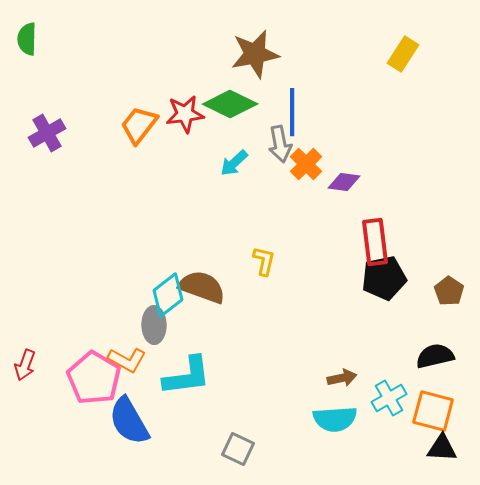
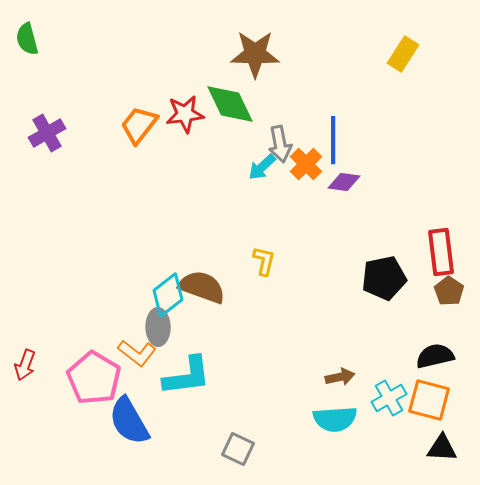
green semicircle: rotated 16 degrees counterclockwise
brown star: rotated 12 degrees clockwise
green diamond: rotated 38 degrees clockwise
blue line: moved 41 px right, 28 px down
cyan arrow: moved 28 px right, 4 px down
red rectangle: moved 66 px right, 10 px down
gray ellipse: moved 4 px right, 2 px down
orange L-shape: moved 10 px right, 7 px up; rotated 9 degrees clockwise
brown arrow: moved 2 px left, 1 px up
orange square: moved 4 px left, 11 px up
